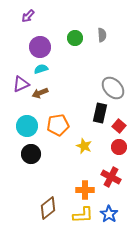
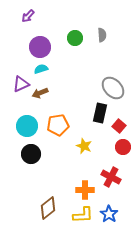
red circle: moved 4 px right
